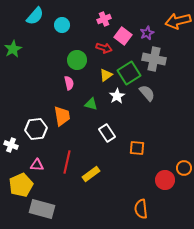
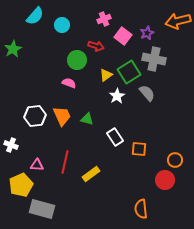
red arrow: moved 8 px left, 2 px up
green square: moved 1 px up
pink semicircle: rotated 56 degrees counterclockwise
green triangle: moved 4 px left, 15 px down
orange trapezoid: rotated 15 degrees counterclockwise
white hexagon: moved 1 px left, 13 px up
white rectangle: moved 8 px right, 4 px down
orange square: moved 2 px right, 1 px down
red line: moved 2 px left
orange circle: moved 9 px left, 8 px up
